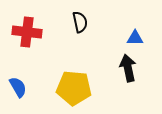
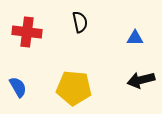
black arrow: moved 13 px right, 12 px down; rotated 92 degrees counterclockwise
